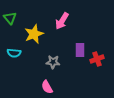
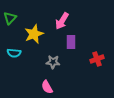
green triangle: rotated 24 degrees clockwise
purple rectangle: moved 9 px left, 8 px up
